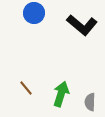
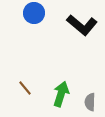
brown line: moved 1 px left
